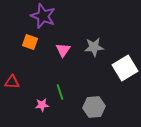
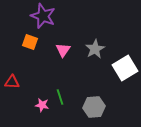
gray star: moved 1 px right, 2 px down; rotated 24 degrees counterclockwise
green line: moved 5 px down
pink star: rotated 16 degrees clockwise
